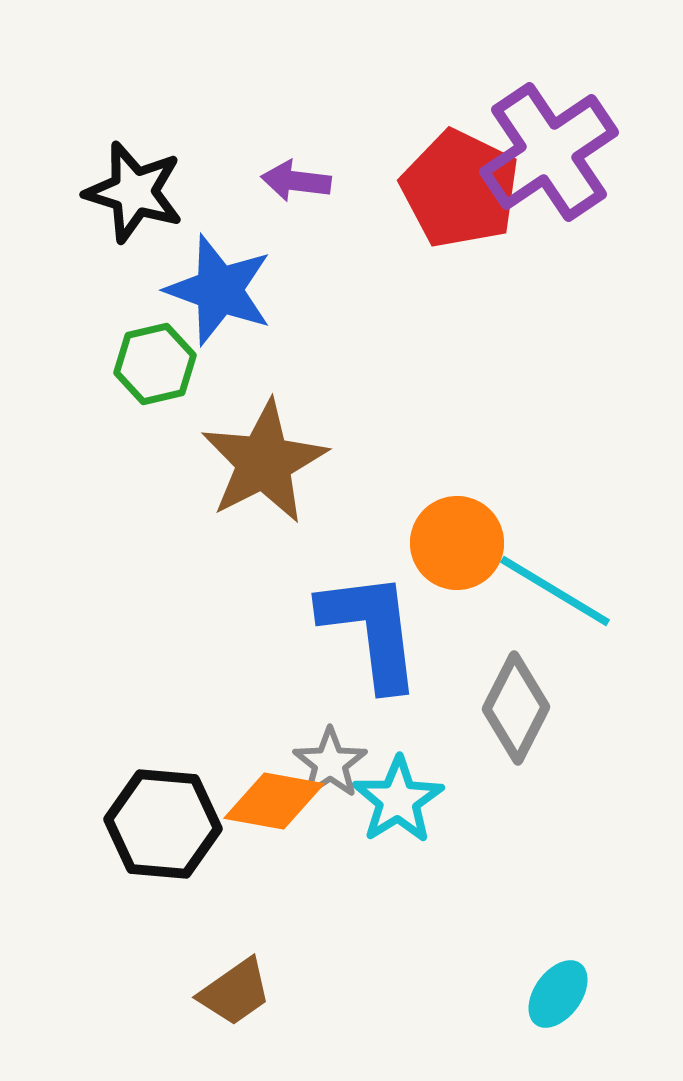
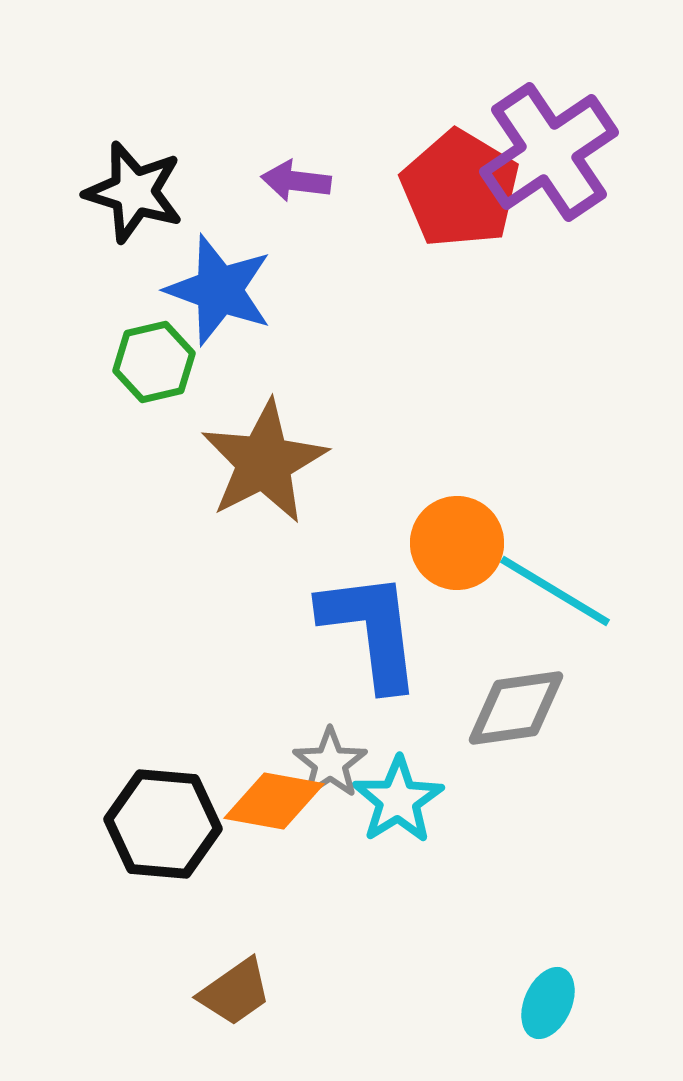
red pentagon: rotated 5 degrees clockwise
green hexagon: moved 1 px left, 2 px up
gray diamond: rotated 55 degrees clockwise
cyan ellipse: moved 10 px left, 9 px down; rotated 12 degrees counterclockwise
